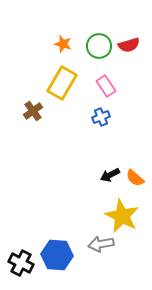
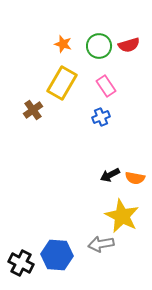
brown cross: moved 1 px up
orange semicircle: rotated 30 degrees counterclockwise
